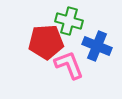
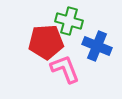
pink L-shape: moved 4 px left, 4 px down
